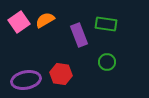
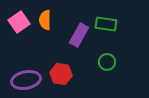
orange semicircle: rotated 60 degrees counterclockwise
purple rectangle: rotated 50 degrees clockwise
